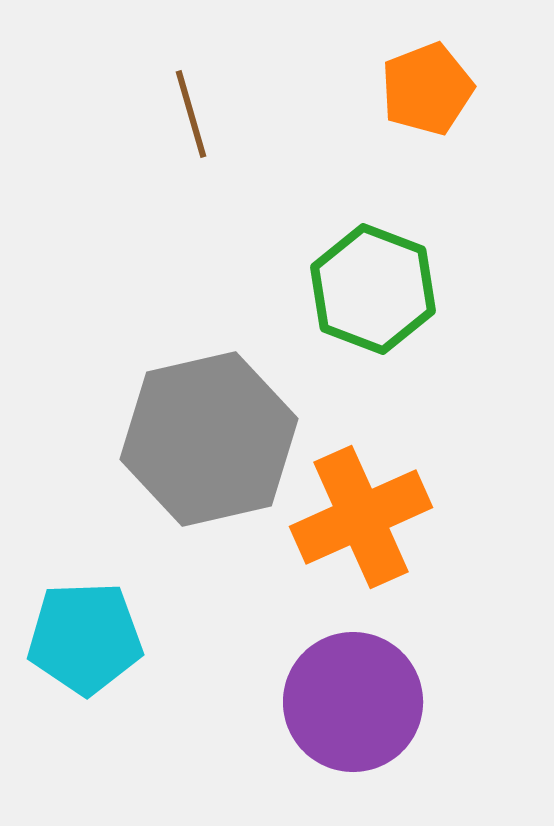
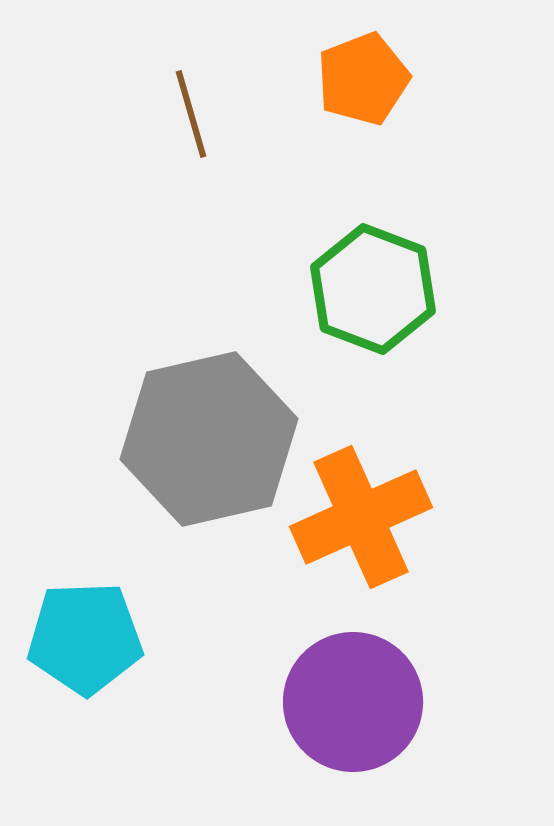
orange pentagon: moved 64 px left, 10 px up
